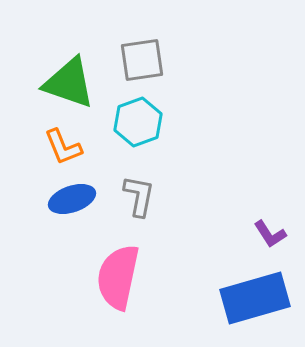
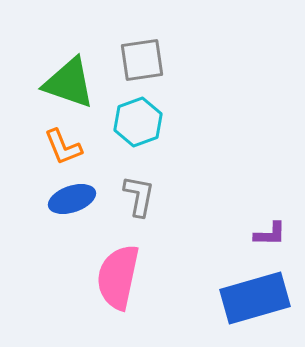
purple L-shape: rotated 56 degrees counterclockwise
